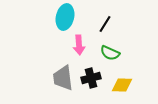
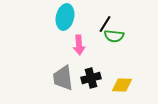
green semicircle: moved 4 px right, 17 px up; rotated 18 degrees counterclockwise
